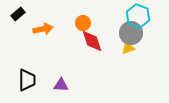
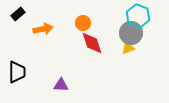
red diamond: moved 2 px down
black trapezoid: moved 10 px left, 8 px up
